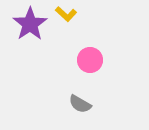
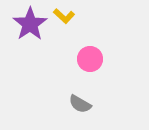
yellow L-shape: moved 2 px left, 2 px down
pink circle: moved 1 px up
